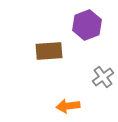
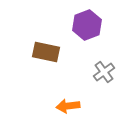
brown rectangle: moved 3 px left, 1 px down; rotated 16 degrees clockwise
gray cross: moved 1 px right, 5 px up
